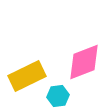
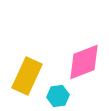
yellow rectangle: rotated 39 degrees counterclockwise
